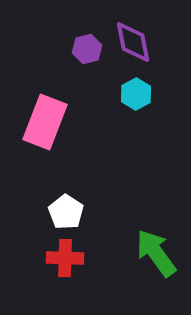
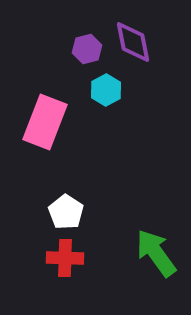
cyan hexagon: moved 30 px left, 4 px up
